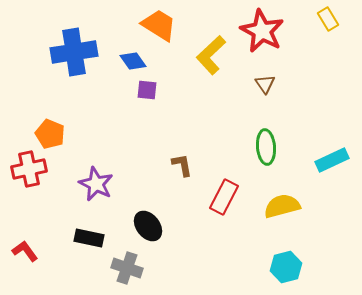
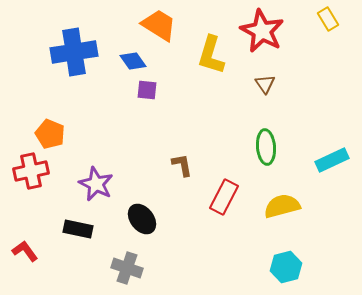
yellow L-shape: rotated 30 degrees counterclockwise
red cross: moved 2 px right, 2 px down
black ellipse: moved 6 px left, 7 px up
black rectangle: moved 11 px left, 9 px up
